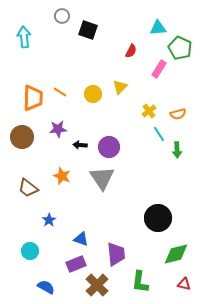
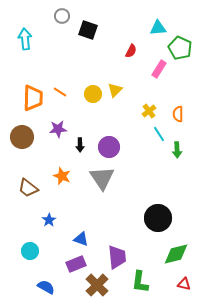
cyan arrow: moved 1 px right, 2 px down
yellow triangle: moved 5 px left, 3 px down
orange semicircle: rotated 105 degrees clockwise
black arrow: rotated 96 degrees counterclockwise
purple trapezoid: moved 1 px right, 3 px down
